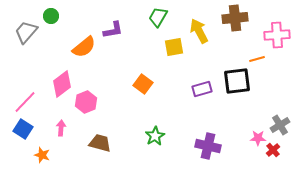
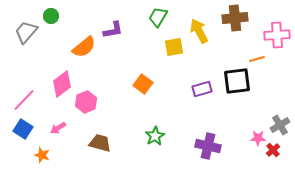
pink line: moved 1 px left, 2 px up
pink arrow: moved 3 px left; rotated 126 degrees counterclockwise
